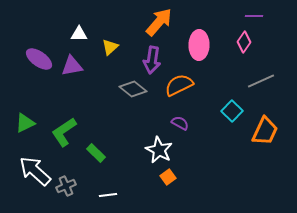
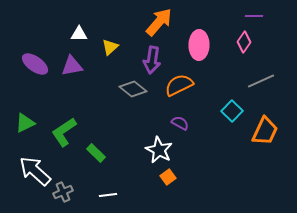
purple ellipse: moved 4 px left, 5 px down
gray cross: moved 3 px left, 6 px down
